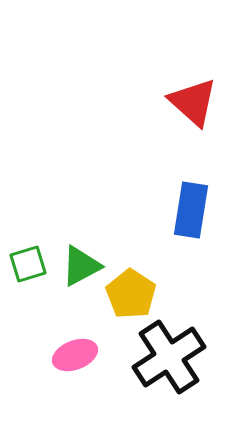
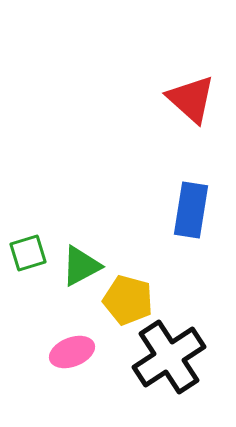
red triangle: moved 2 px left, 3 px up
green square: moved 11 px up
yellow pentagon: moved 3 px left, 6 px down; rotated 18 degrees counterclockwise
pink ellipse: moved 3 px left, 3 px up
